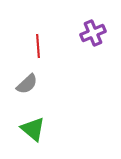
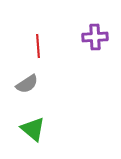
purple cross: moved 2 px right, 4 px down; rotated 20 degrees clockwise
gray semicircle: rotated 10 degrees clockwise
